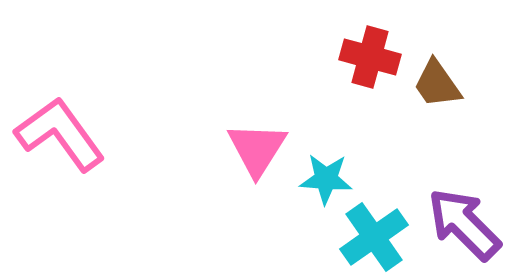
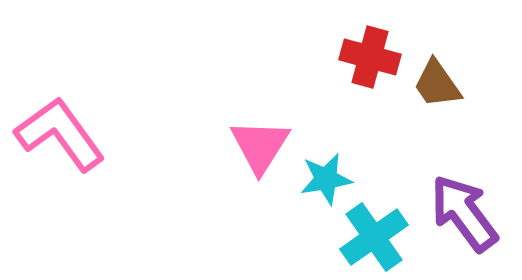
pink triangle: moved 3 px right, 3 px up
cyan star: rotated 14 degrees counterclockwise
purple arrow: moved 11 px up; rotated 8 degrees clockwise
